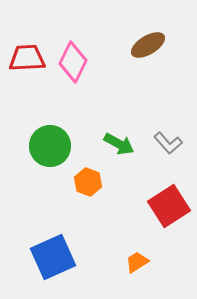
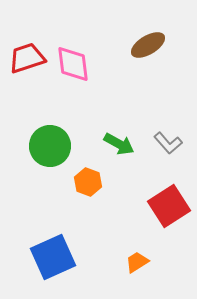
red trapezoid: rotated 15 degrees counterclockwise
pink diamond: moved 2 px down; rotated 33 degrees counterclockwise
